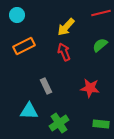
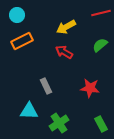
yellow arrow: rotated 18 degrees clockwise
orange rectangle: moved 2 px left, 5 px up
red arrow: rotated 36 degrees counterclockwise
green rectangle: rotated 56 degrees clockwise
